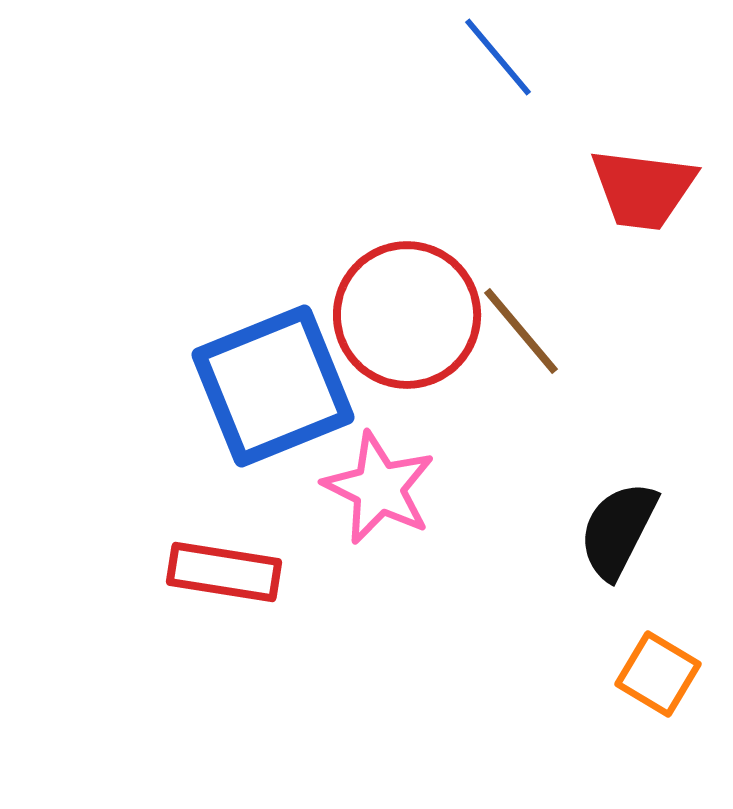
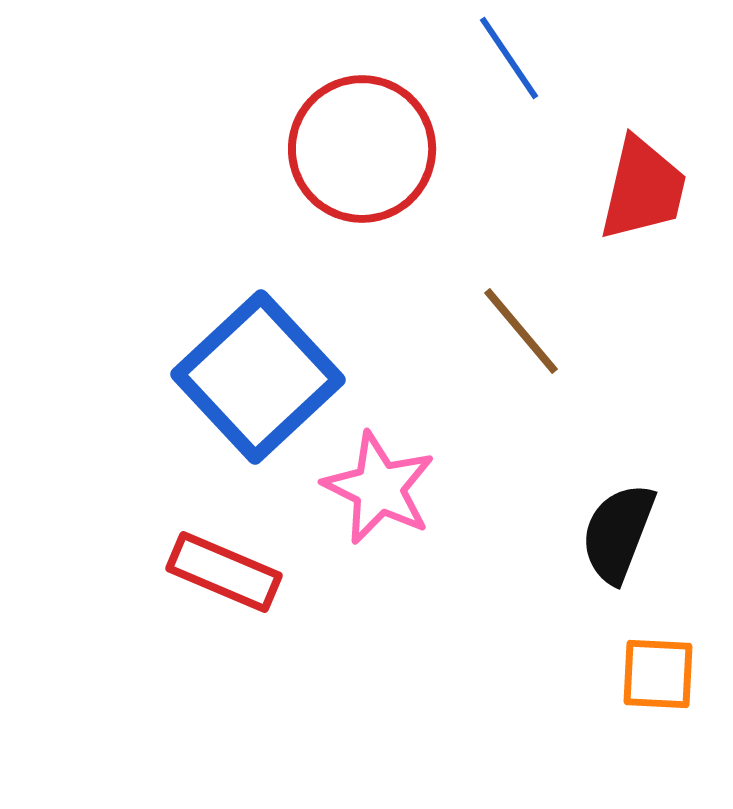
blue line: moved 11 px right, 1 px down; rotated 6 degrees clockwise
red trapezoid: rotated 84 degrees counterclockwise
red circle: moved 45 px left, 166 px up
blue square: moved 15 px left, 9 px up; rotated 21 degrees counterclockwise
black semicircle: moved 3 px down; rotated 6 degrees counterclockwise
red rectangle: rotated 14 degrees clockwise
orange square: rotated 28 degrees counterclockwise
